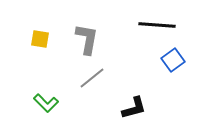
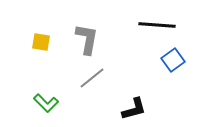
yellow square: moved 1 px right, 3 px down
black L-shape: moved 1 px down
